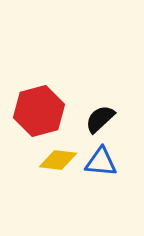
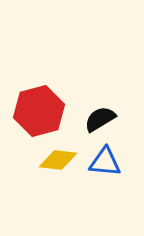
black semicircle: rotated 12 degrees clockwise
blue triangle: moved 4 px right
